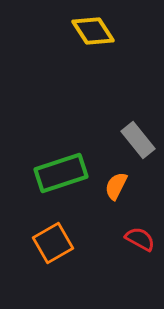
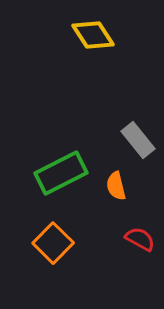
yellow diamond: moved 4 px down
green rectangle: rotated 9 degrees counterclockwise
orange semicircle: rotated 40 degrees counterclockwise
orange square: rotated 15 degrees counterclockwise
